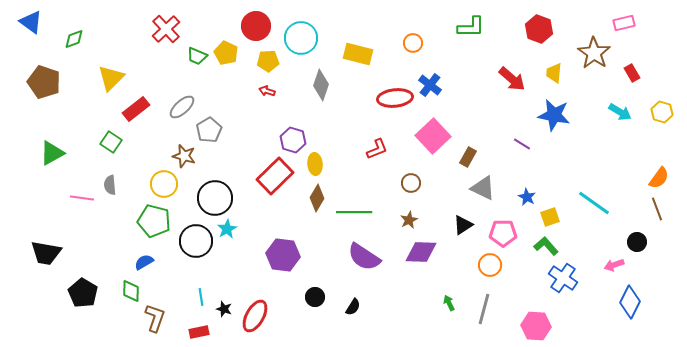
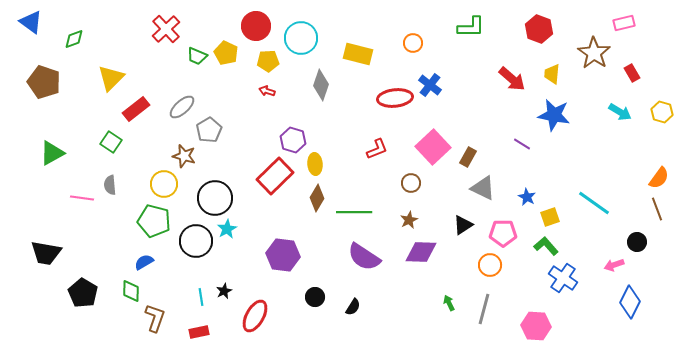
yellow trapezoid at (554, 73): moved 2 px left, 1 px down
pink square at (433, 136): moved 11 px down
black star at (224, 309): moved 18 px up; rotated 28 degrees clockwise
